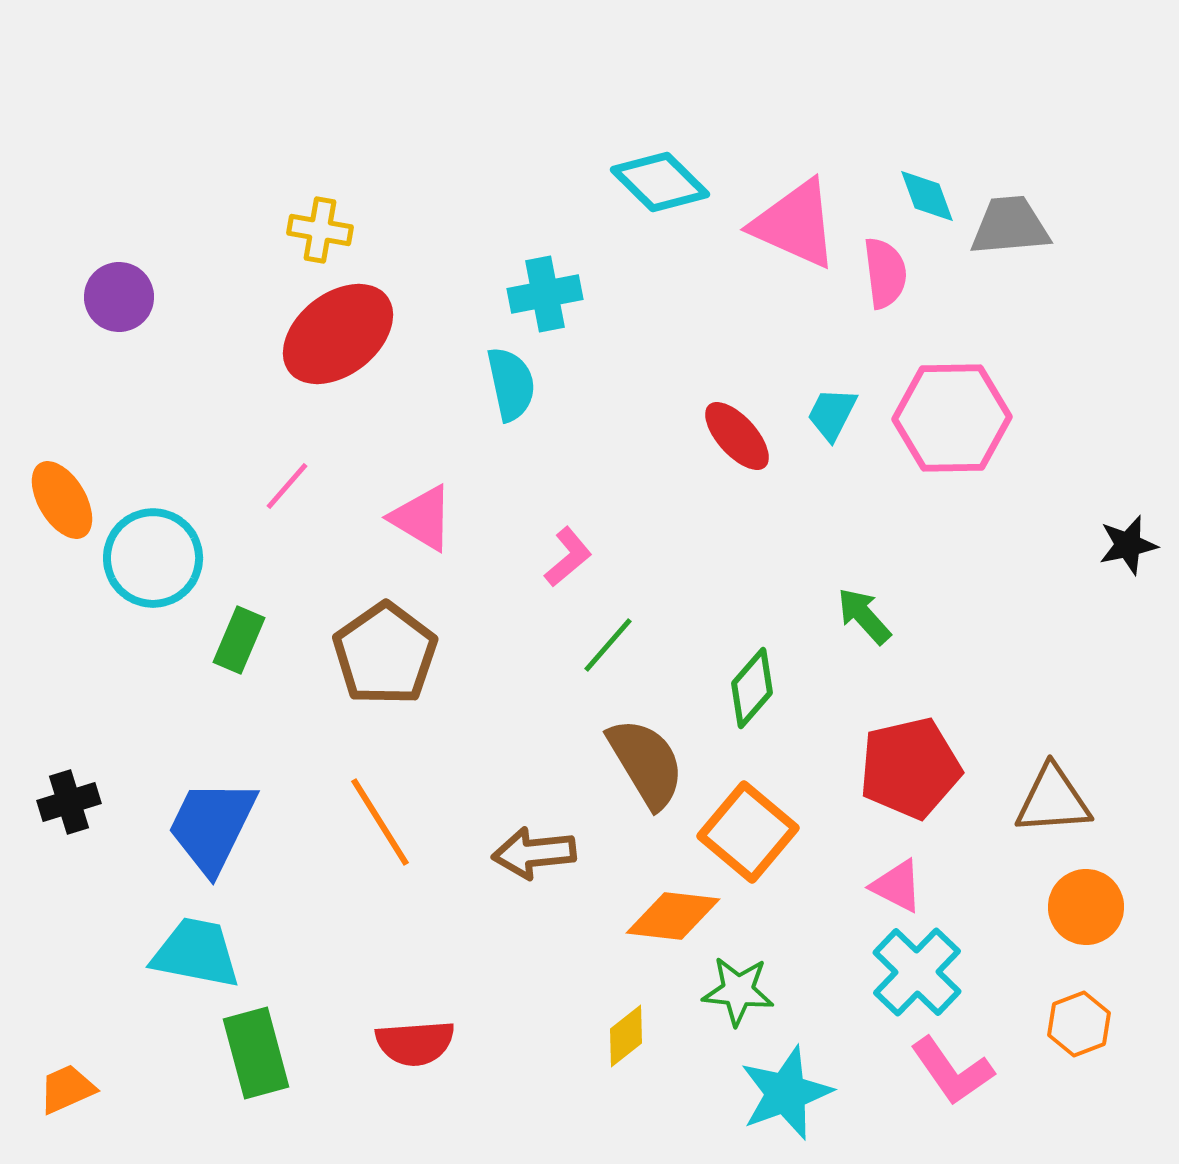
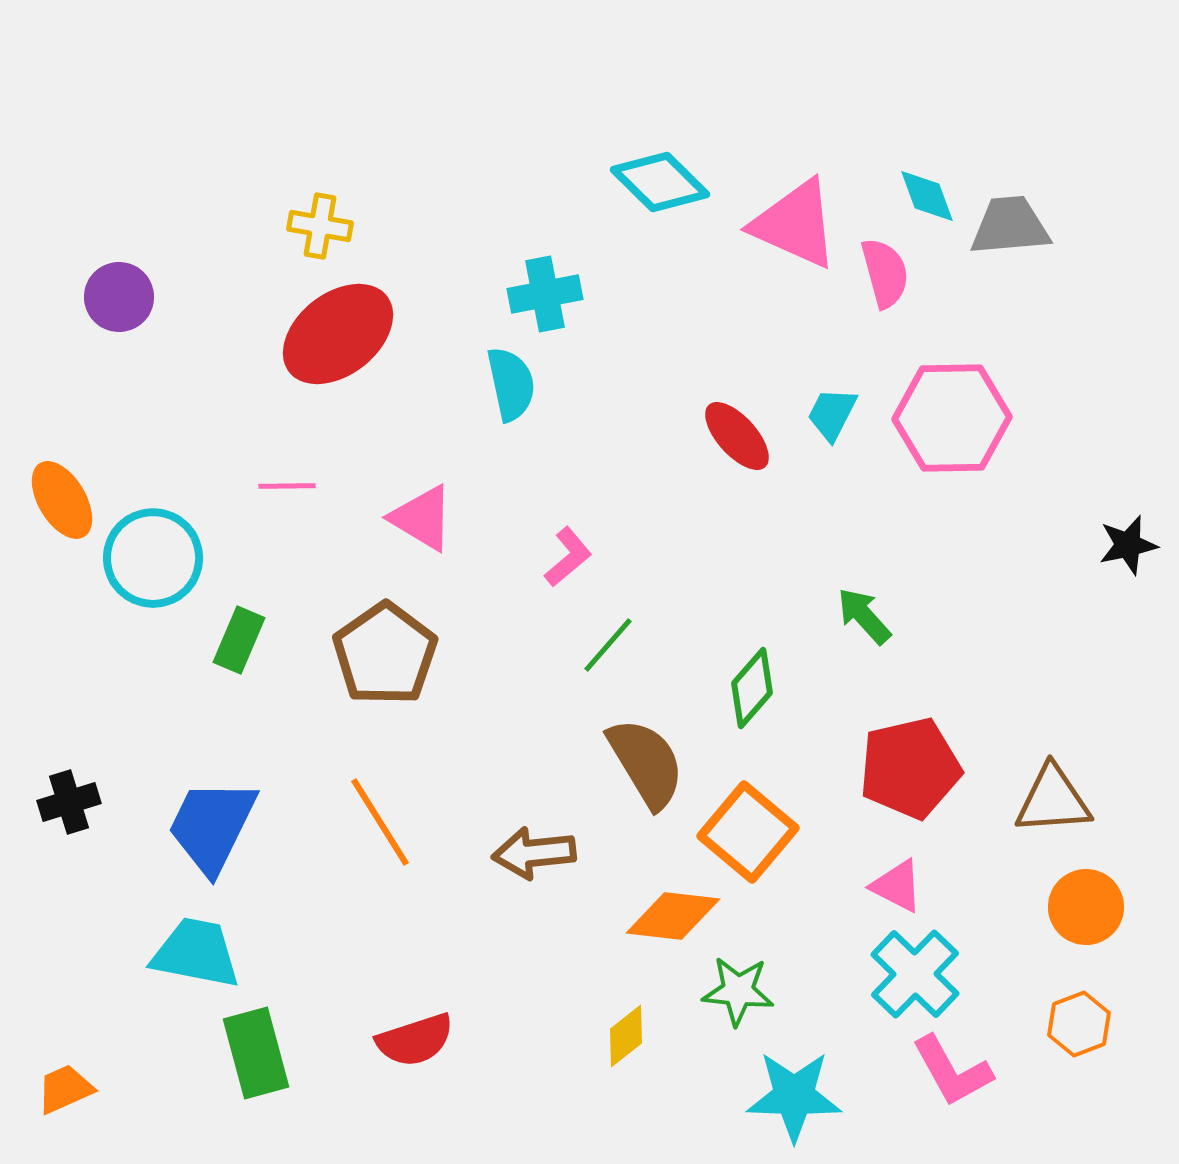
yellow cross at (320, 230): moved 4 px up
pink semicircle at (885, 273): rotated 8 degrees counterclockwise
pink line at (287, 486): rotated 48 degrees clockwise
cyan cross at (917, 972): moved 2 px left, 2 px down
red semicircle at (415, 1043): moved 3 px up; rotated 14 degrees counterclockwise
pink L-shape at (952, 1071): rotated 6 degrees clockwise
orange trapezoid at (67, 1089): moved 2 px left
cyan star at (786, 1093): moved 8 px right, 3 px down; rotated 22 degrees clockwise
